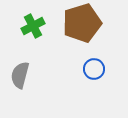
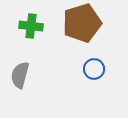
green cross: moved 2 px left; rotated 35 degrees clockwise
